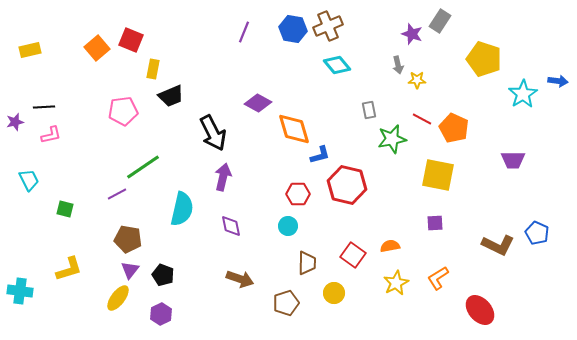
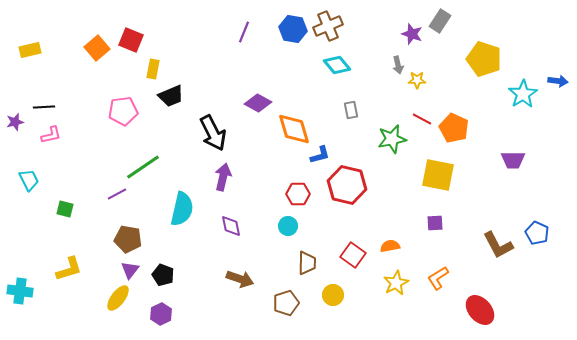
gray rectangle at (369, 110): moved 18 px left
brown L-shape at (498, 245): rotated 36 degrees clockwise
yellow circle at (334, 293): moved 1 px left, 2 px down
